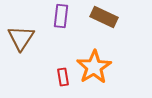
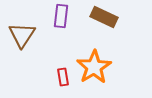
brown triangle: moved 1 px right, 3 px up
